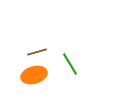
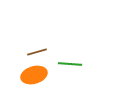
green line: rotated 55 degrees counterclockwise
